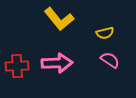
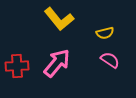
pink arrow: rotated 48 degrees counterclockwise
